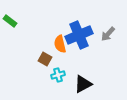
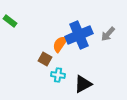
orange semicircle: rotated 48 degrees clockwise
cyan cross: rotated 24 degrees clockwise
